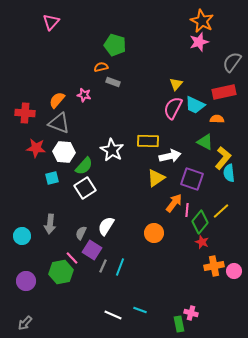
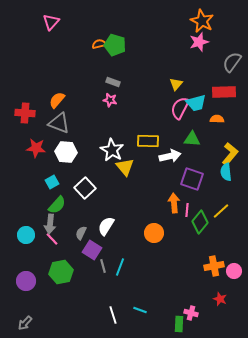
orange semicircle at (101, 67): moved 2 px left, 23 px up
red rectangle at (224, 92): rotated 10 degrees clockwise
pink star at (84, 95): moved 26 px right, 5 px down
cyan trapezoid at (195, 105): moved 1 px right, 2 px up; rotated 40 degrees counterclockwise
pink semicircle at (173, 108): moved 7 px right
green triangle at (205, 142): moved 13 px left, 3 px up; rotated 24 degrees counterclockwise
white hexagon at (64, 152): moved 2 px right
yellow L-shape at (223, 158): moved 7 px right, 4 px up
green semicircle at (84, 166): moved 27 px left, 39 px down
cyan semicircle at (229, 173): moved 3 px left, 1 px up
cyan square at (52, 178): moved 4 px down; rotated 16 degrees counterclockwise
yellow triangle at (156, 178): moved 31 px left, 11 px up; rotated 36 degrees counterclockwise
white square at (85, 188): rotated 10 degrees counterclockwise
orange arrow at (174, 203): rotated 42 degrees counterclockwise
cyan circle at (22, 236): moved 4 px right, 1 px up
red star at (202, 242): moved 18 px right, 57 px down
pink line at (72, 258): moved 20 px left, 19 px up
gray line at (103, 266): rotated 40 degrees counterclockwise
white line at (113, 315): rotated 48 degrees clockwise
green rectangle at (179, 324): rotated 14 degrees clockwise
